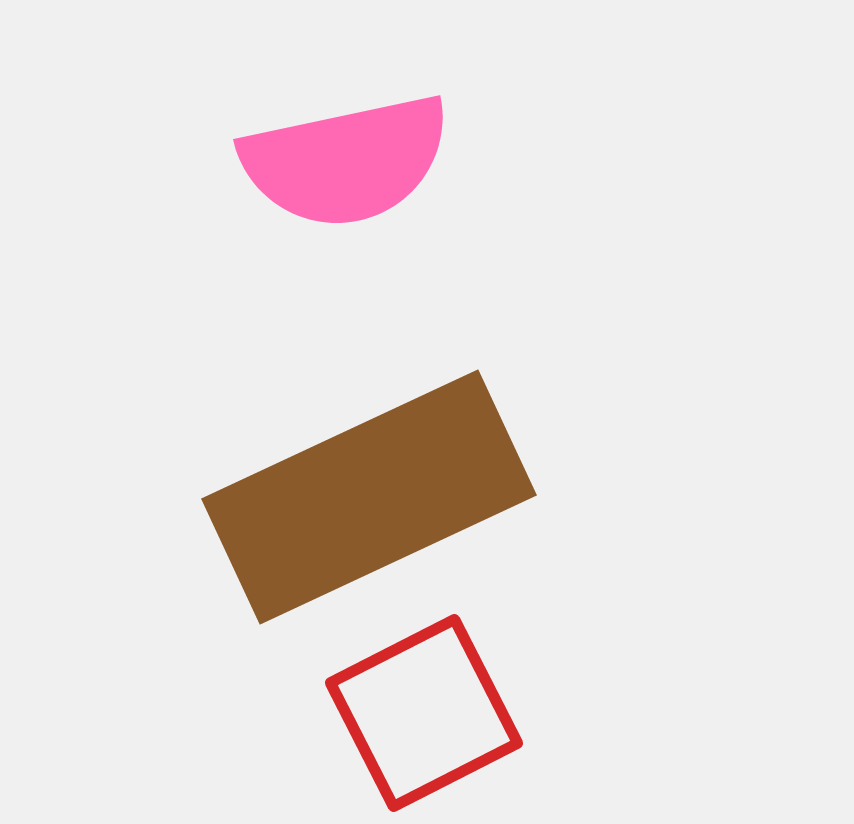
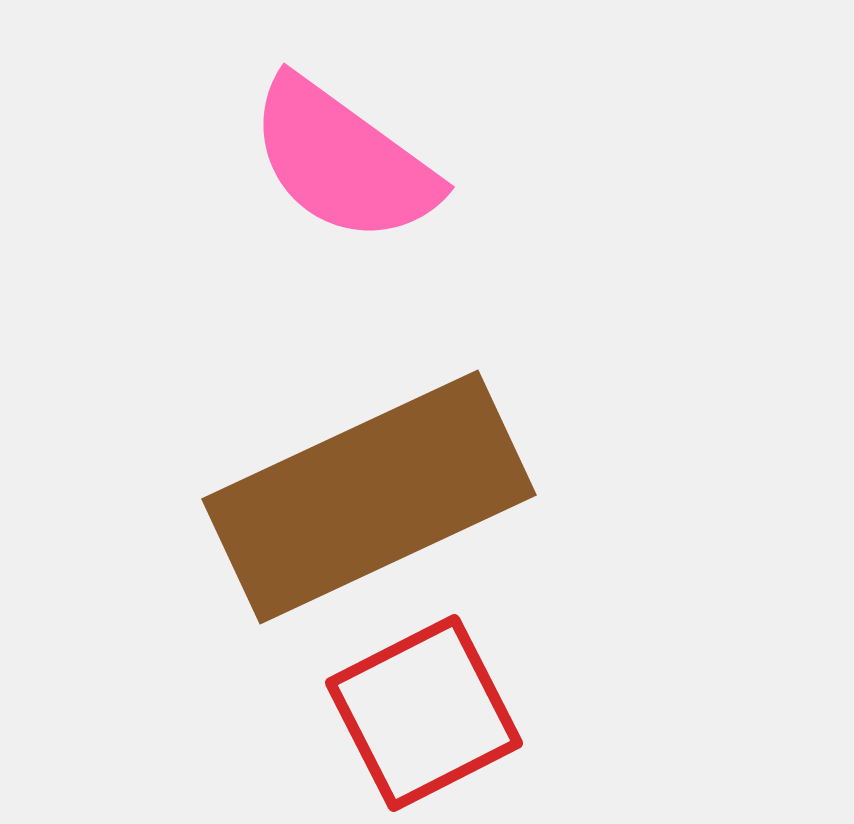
pink semicircle: moved 3 px left; rotated 48 degrees clockwise
